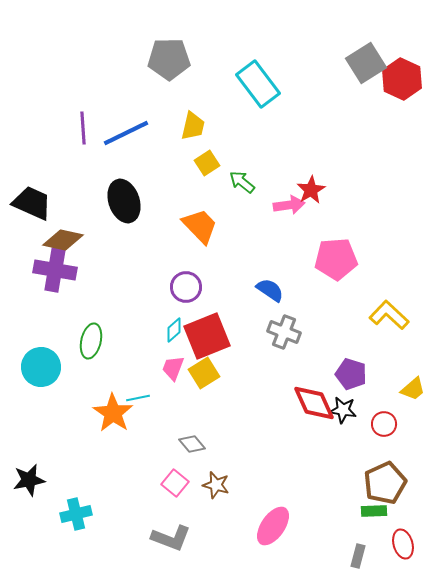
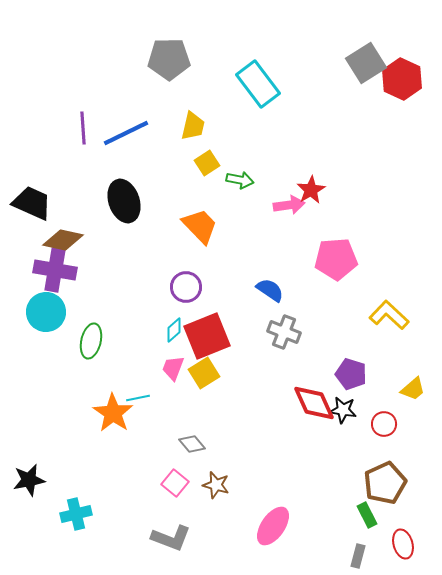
green arrow at (242, 182): moved 2 px left, 2 px up; rotated 152 degrees clockwise
cyan circle at (41, 367): moved 5 px right, 55 px up
green rectangle at (374, 511): moved 7 px left, 4 px down; rotated 65 degrees clockwise
